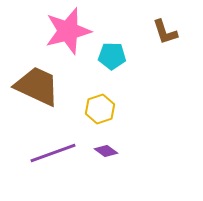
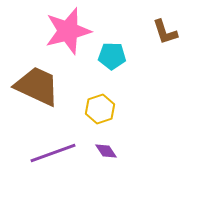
purple diamond: rotated 20 degrees clockwise
